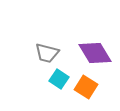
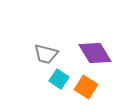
gray trapezoid: moved 1 px left, 1 px down
